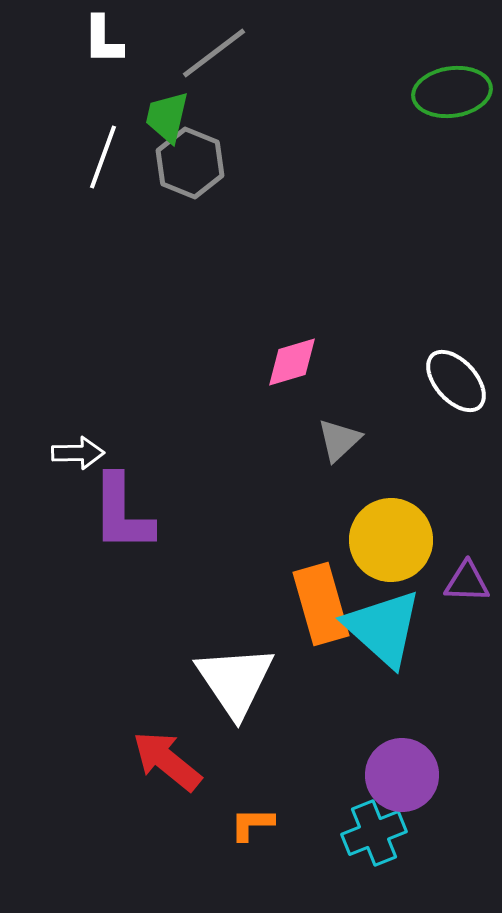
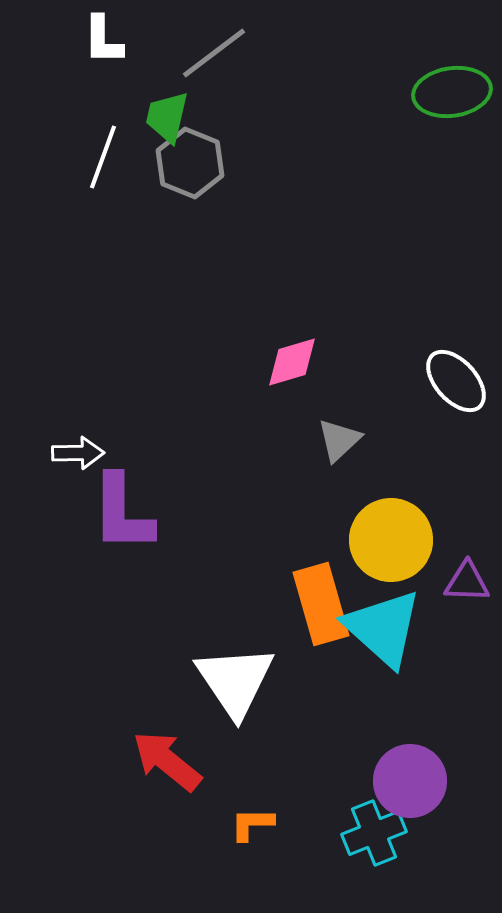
purple circle: moved 8 px right, 6 px down
